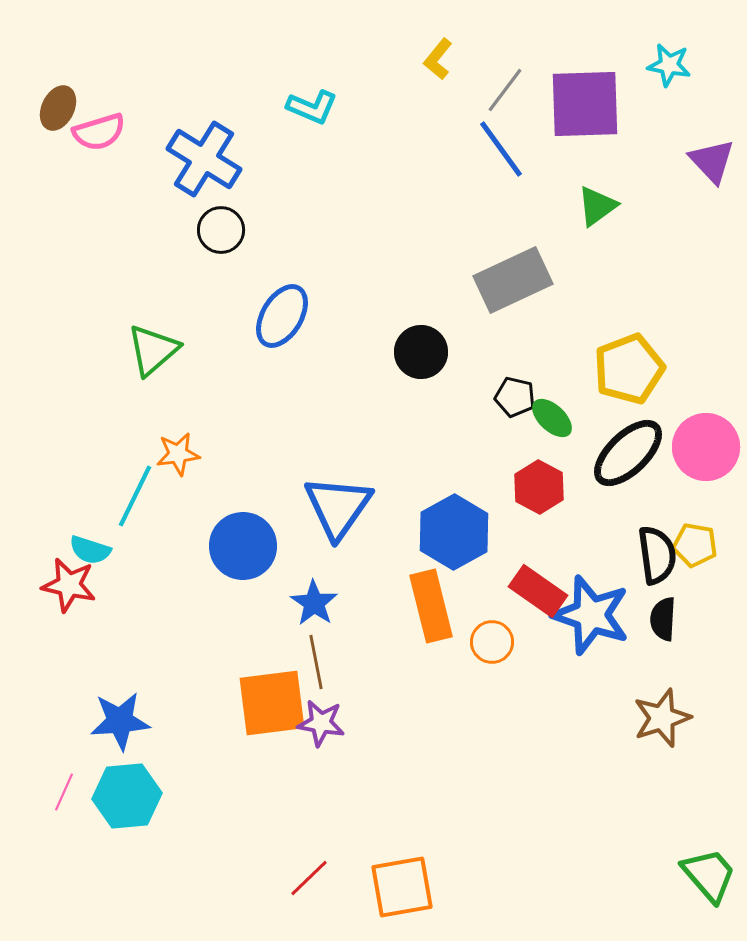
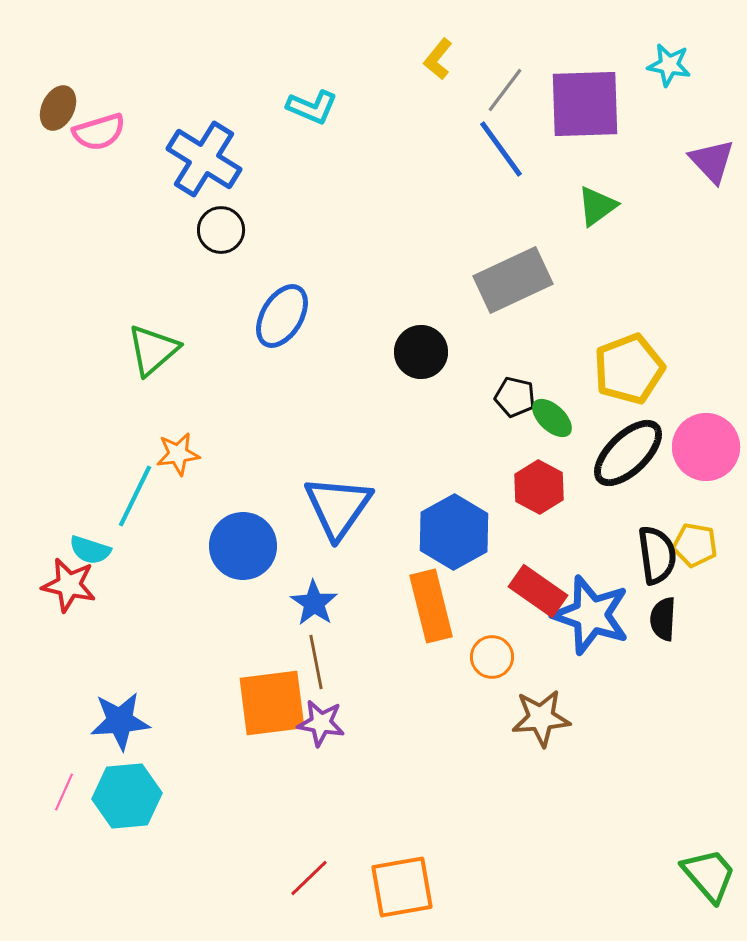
orange circle at (492, 642): moved 15 px down
brown star at (662, 718): moved 121 px left; rotated 14 degrees clockwise
